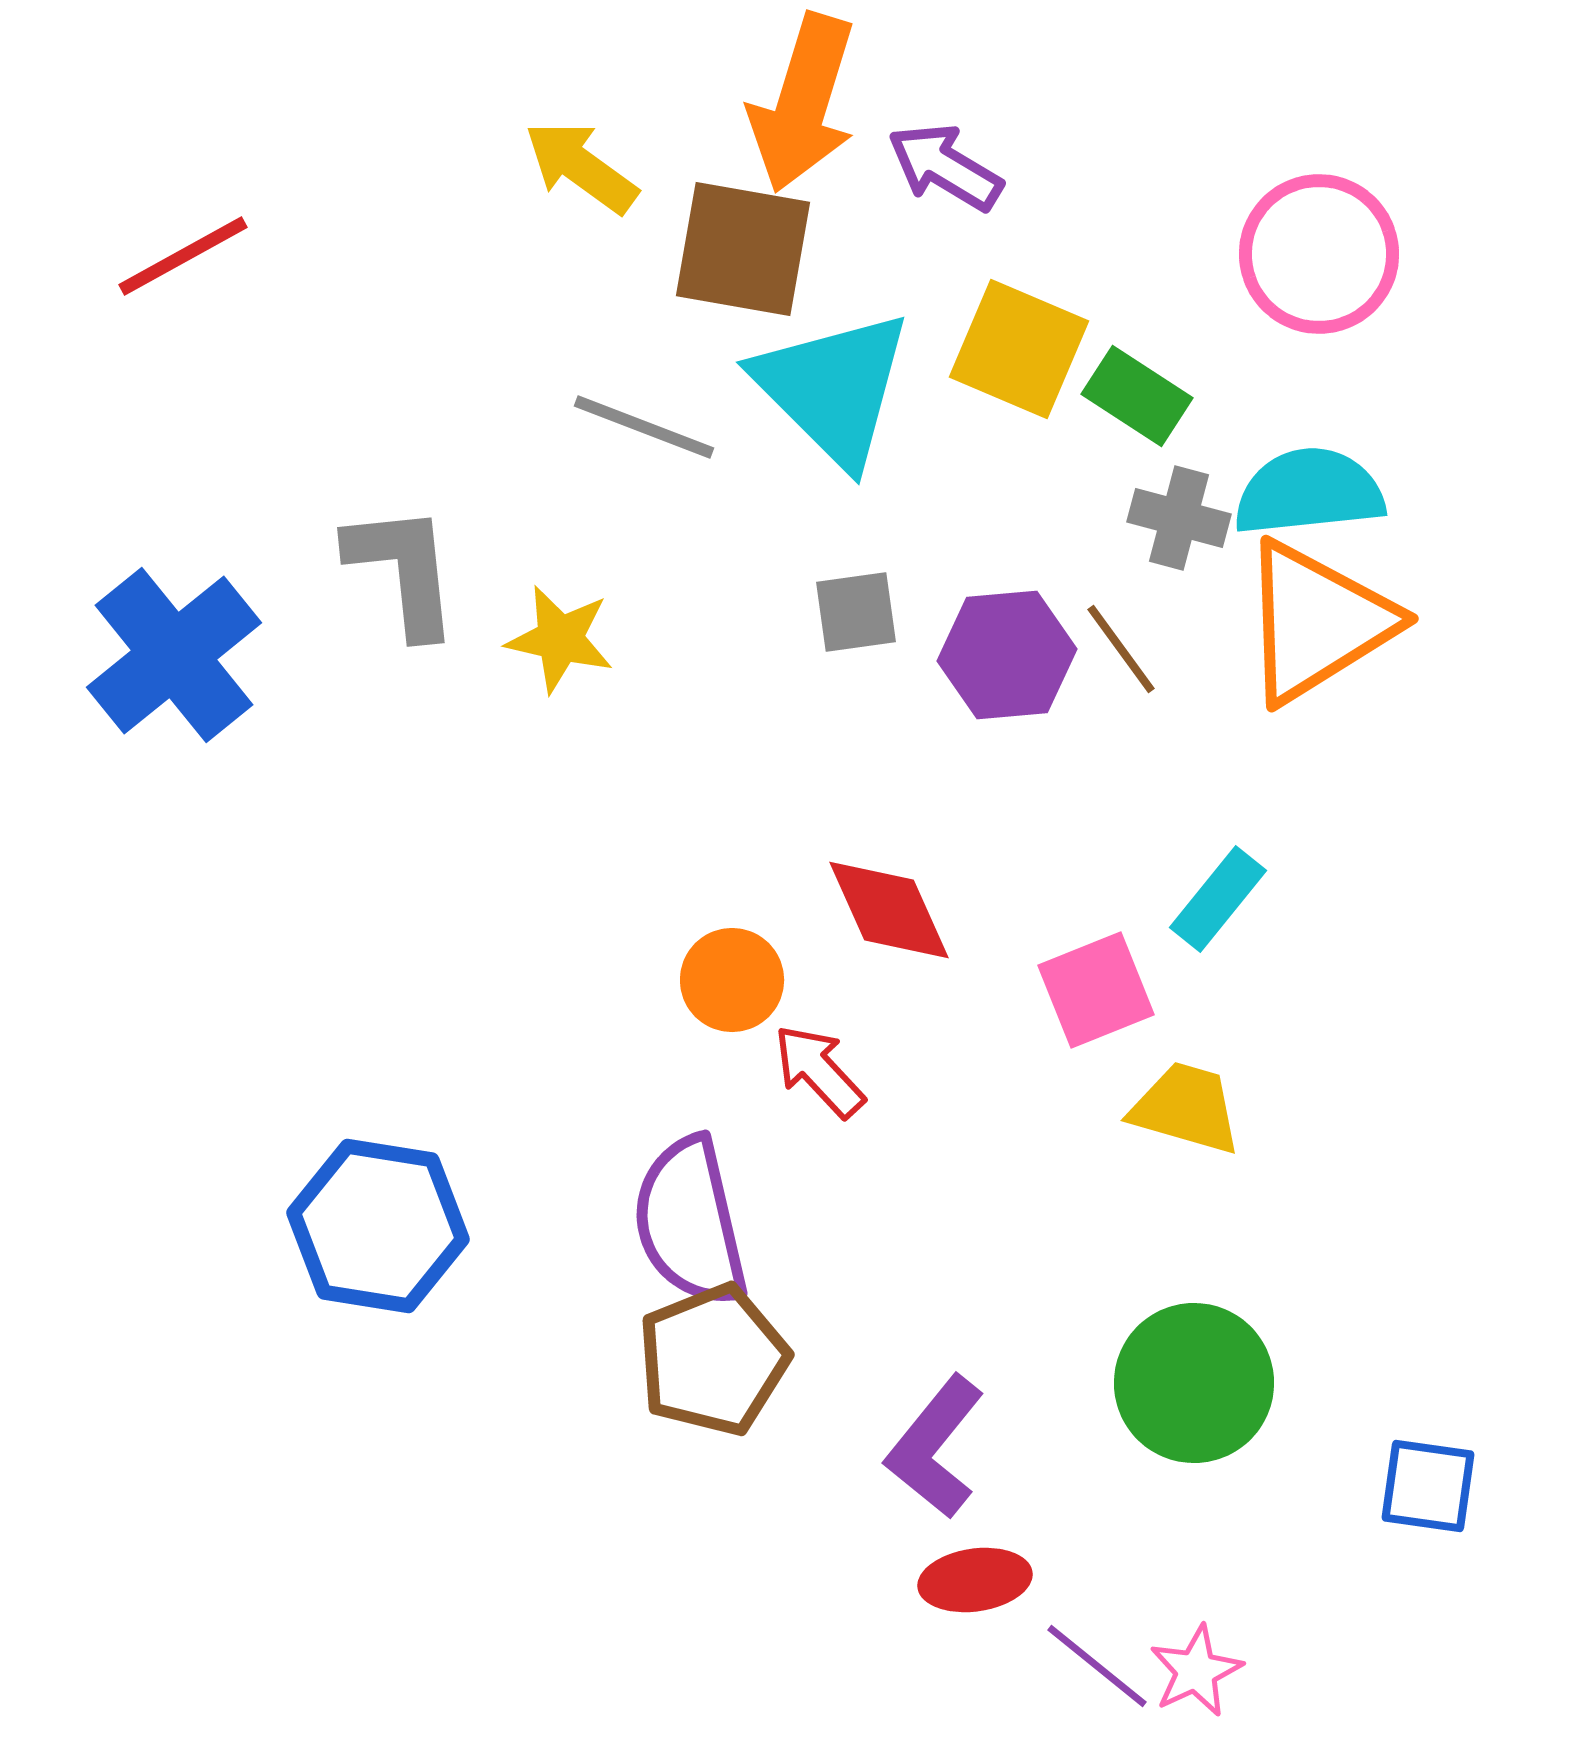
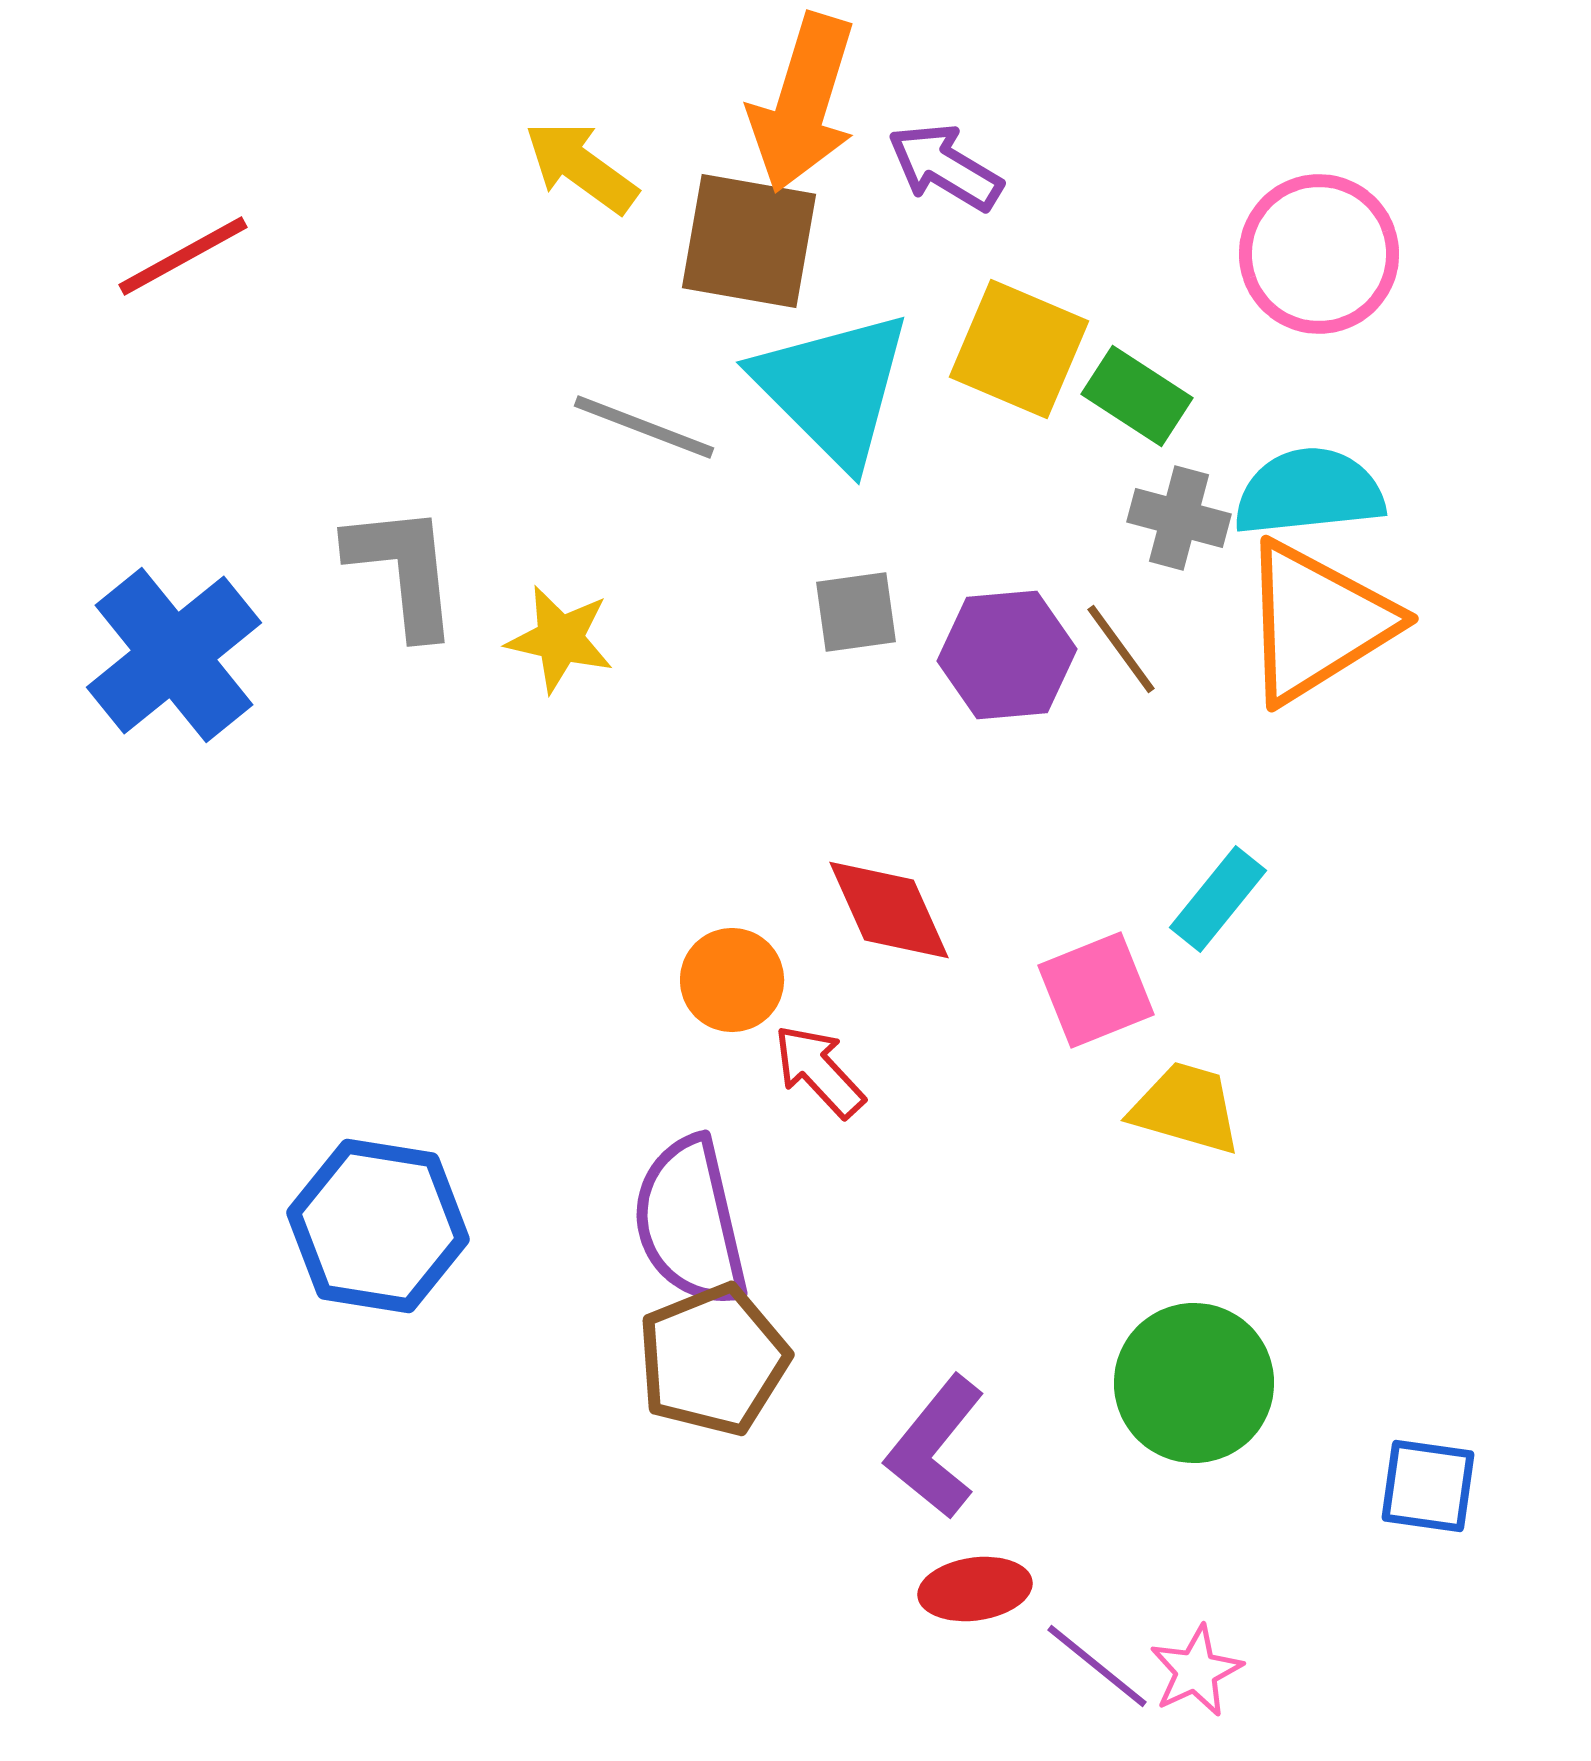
brown square: moved 6 px right, 8 px up
red ellipse: moved 9 px down
